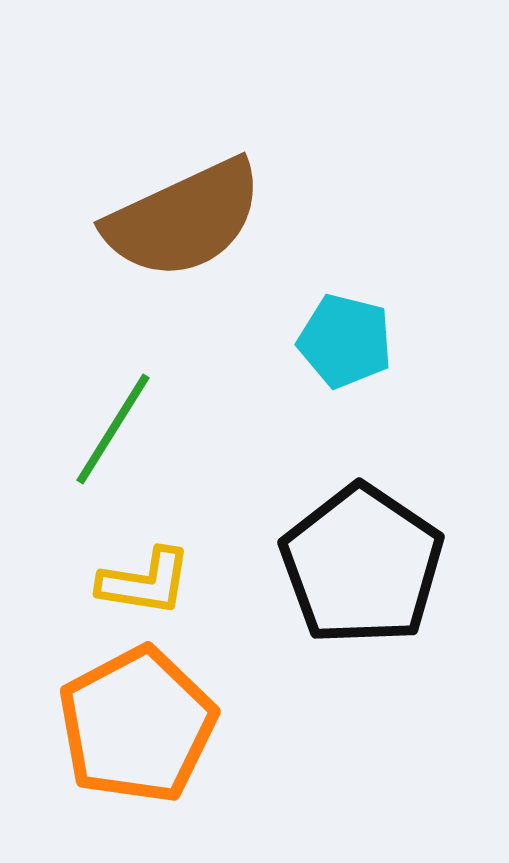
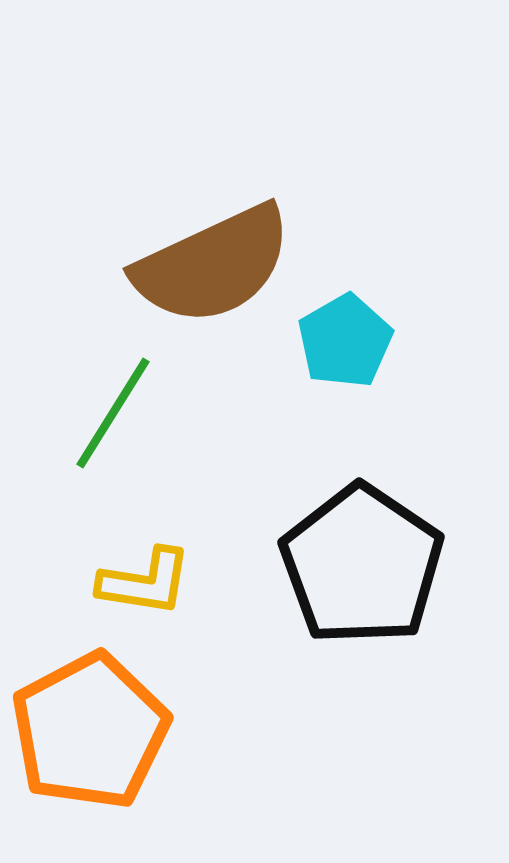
brown semicircle: moved 29 px right, 46 px down
cyan pentagon: rotated 28 degrees clockwise
green line: moved 16 px up
orange pentagon: moved 47 px left, 6 px down
